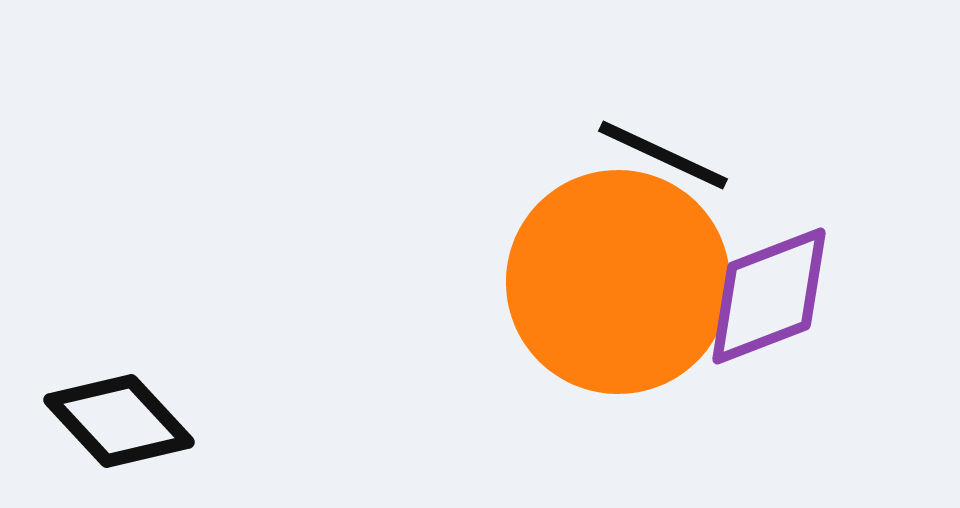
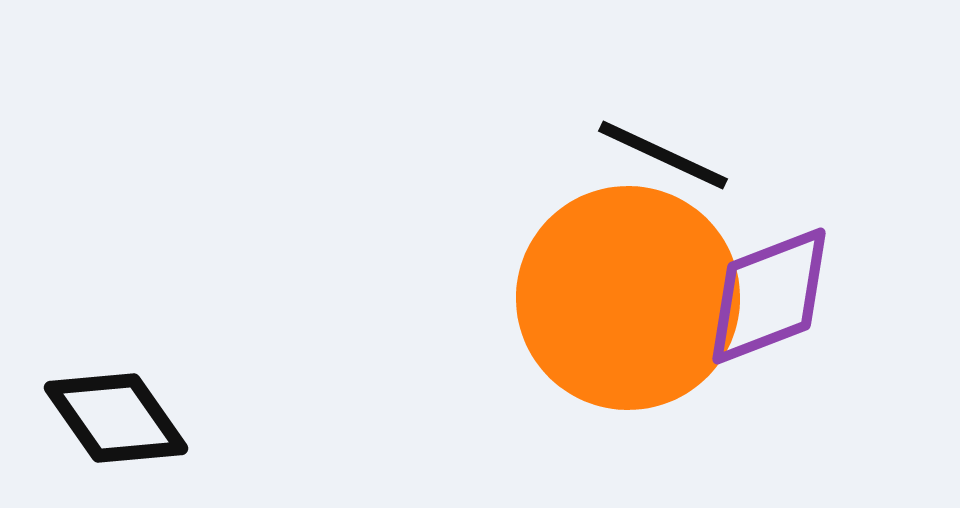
orange circle: moved 10 px right, 16 px down
black diamond: moved 3 px left, 3 px up; rotated 8 degrees clockwise
